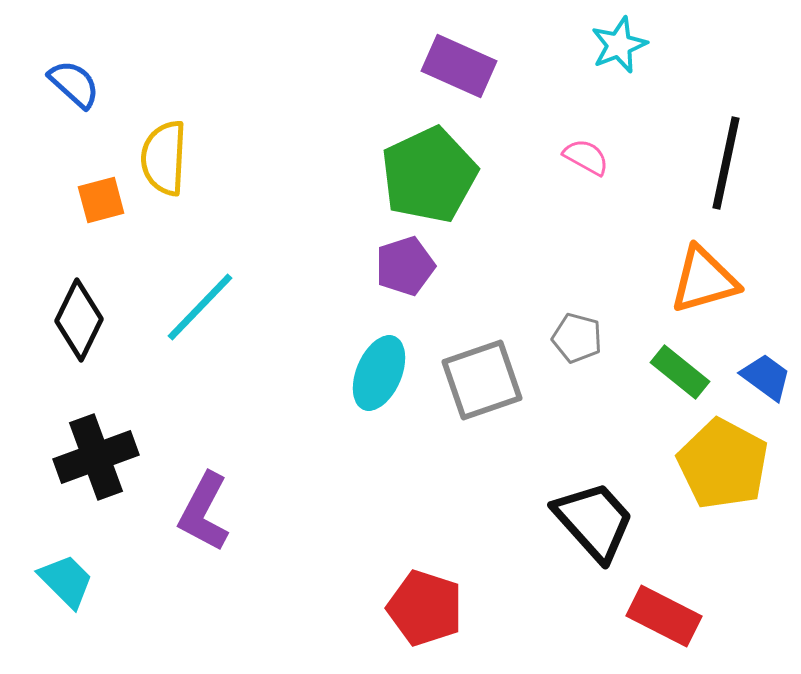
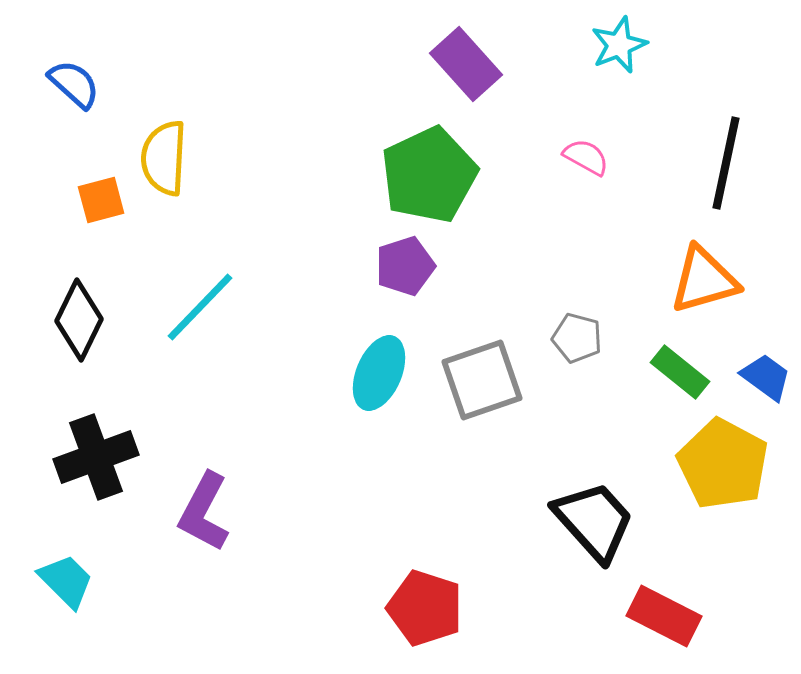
purple rectangle: moved 7 px right, 2 px up; rotated 24 degrees clockwise
